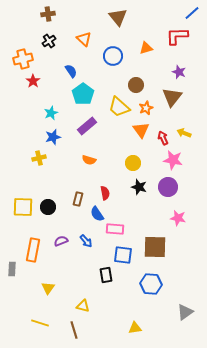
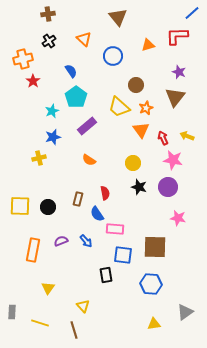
orange triangle at (146, 48): moved 2 px right, 3 px up
cyan pentagon at (83, 94): moved 7 px left, 3 px down
brown triangle at (172, 97): moved 3 px right
cyan star at (51, 113): moved 1 px right, 2 px up
yellow arrow at (184, 133): moved 3 px right, 3 px down
orange semicircle at (89, 160): rotated 16 degrees clockwise
yellow square at (23, 207): moved 3 px left, 1 px up
gray rectangle at (12, 269): moved 43 px down
yellow triangle at (83, 306): rotated 32 degrees clockwise
yellow triangle at (135, 328): moved 19 px right, 4 px up
